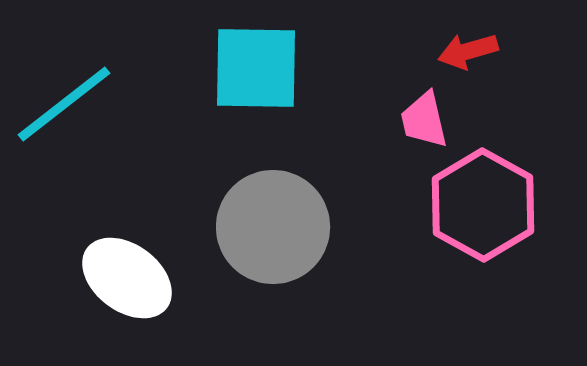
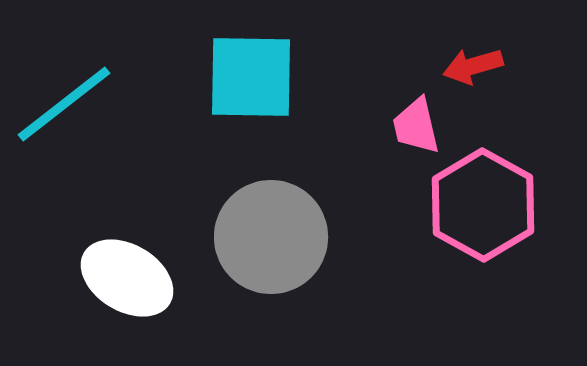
red arrow: moved 5 px right, 15 px down
cyan square: moved 5 px left, 9 px down
pink trapezoid: moved 8 px left, 6 px down
gray circle: moved 2 px left, 10 px down
white ellipse: rotated 6 degrees counterclockwise
